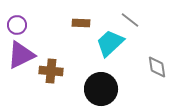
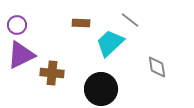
brown cross: moved 1 px right, 2 px down
